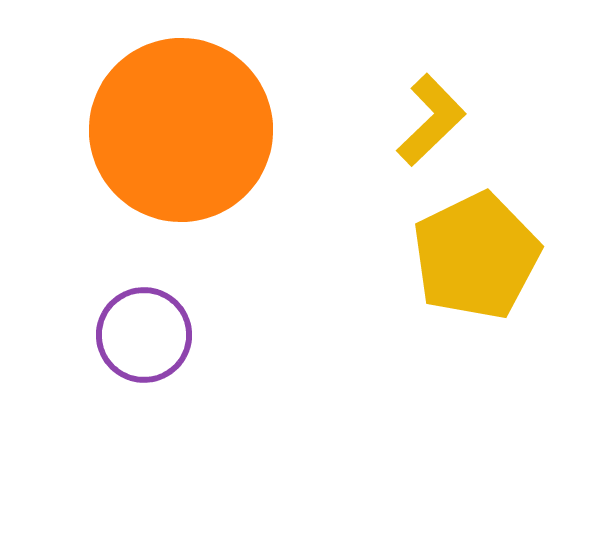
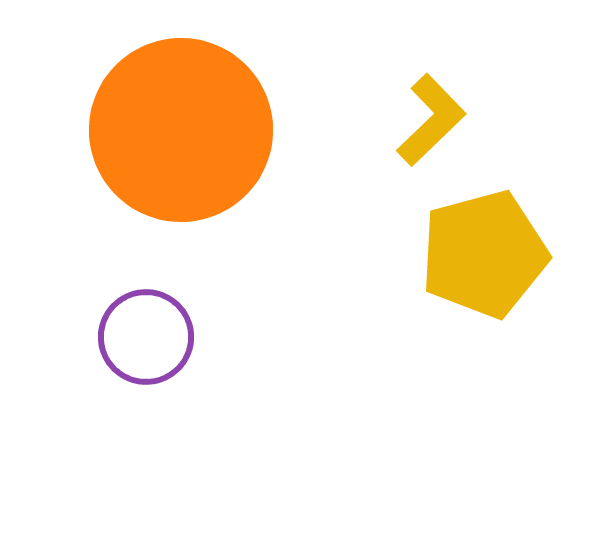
yellow pentagon: moved 8 px right, 2 px up; rotated 11 degrees clockwise
purple circle: moved 2 px right, 2 px down
